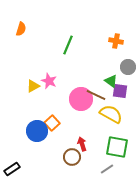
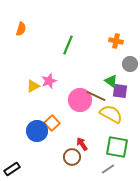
gray circle: moved 2 px right, 3 px up
pink star: rotated 28 degrees clockwise
brown line: moved 1 px down
pink circle: moved 1 px left, 1 px down
red arrow: rotated 16 degrees counterclockwise
gray line: moved 1 px right
